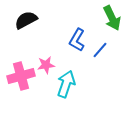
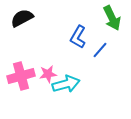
black semicircle: moved 4 px left, 2 px up
blue L-shape: moved 1 px right, 3 px up
pink star: moved 2 px right, 9 px down
cyan arrow: rotated 56 degrees clockwise
